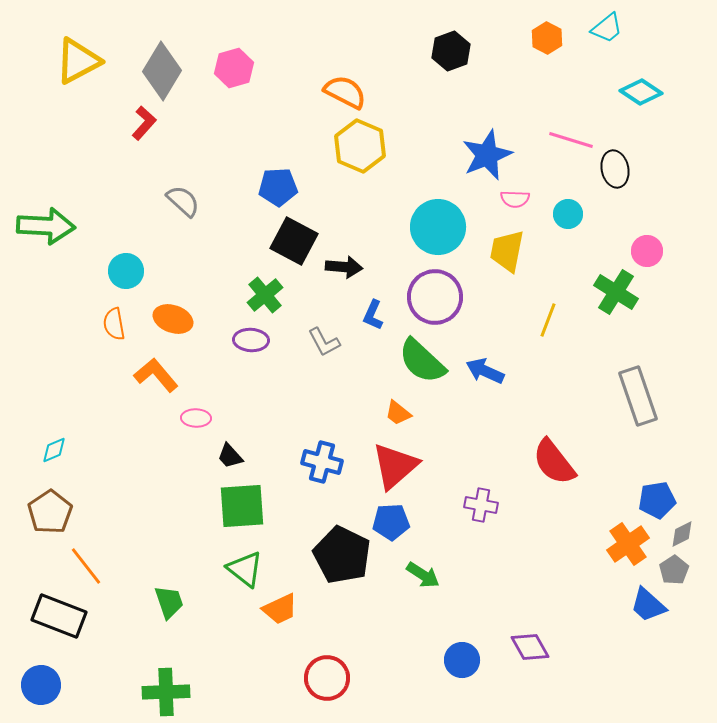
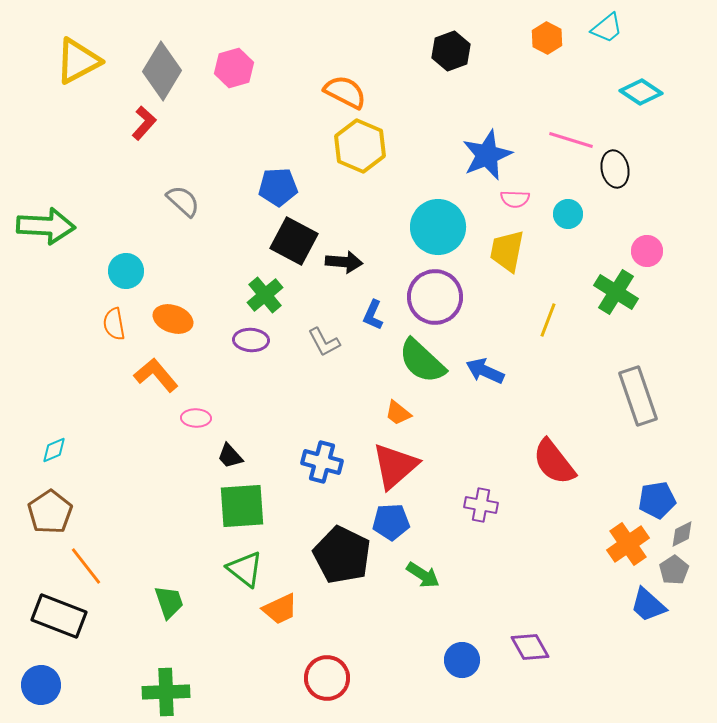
black arrow at (344, 267): moved 5 px up
